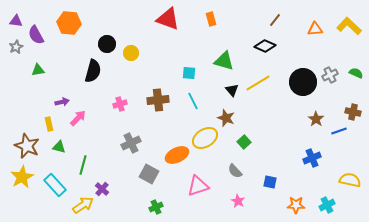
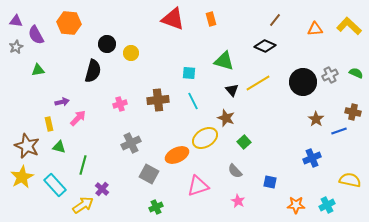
red triangle at (168, 19): moved 5 px right
